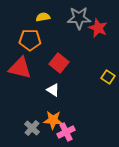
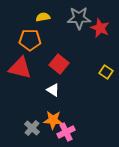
red star: moved 2 px right
red square: moved 1 px down
yellow square: moved 2 px left, 5 px up
